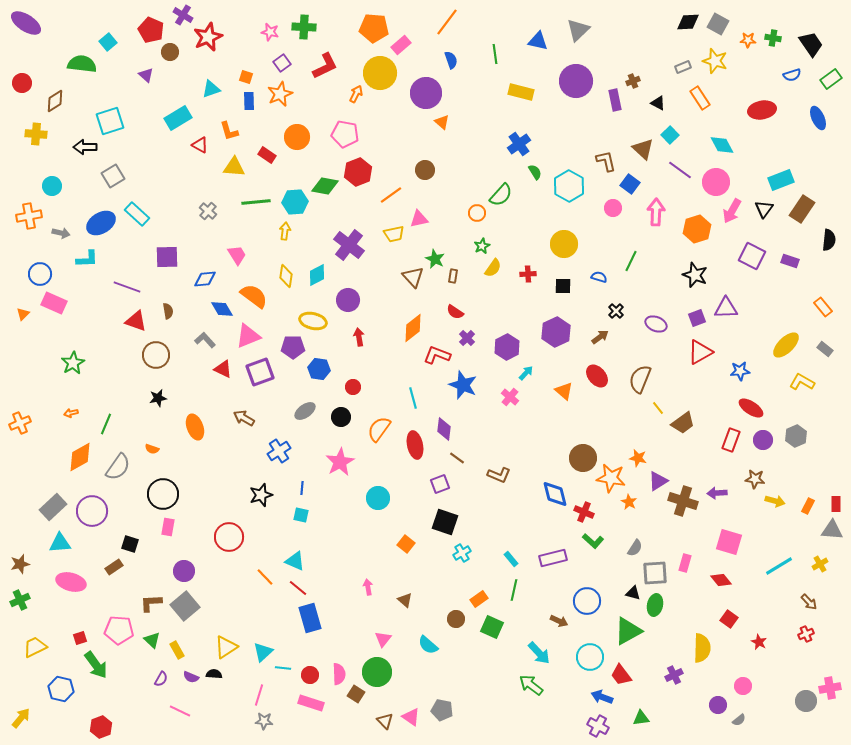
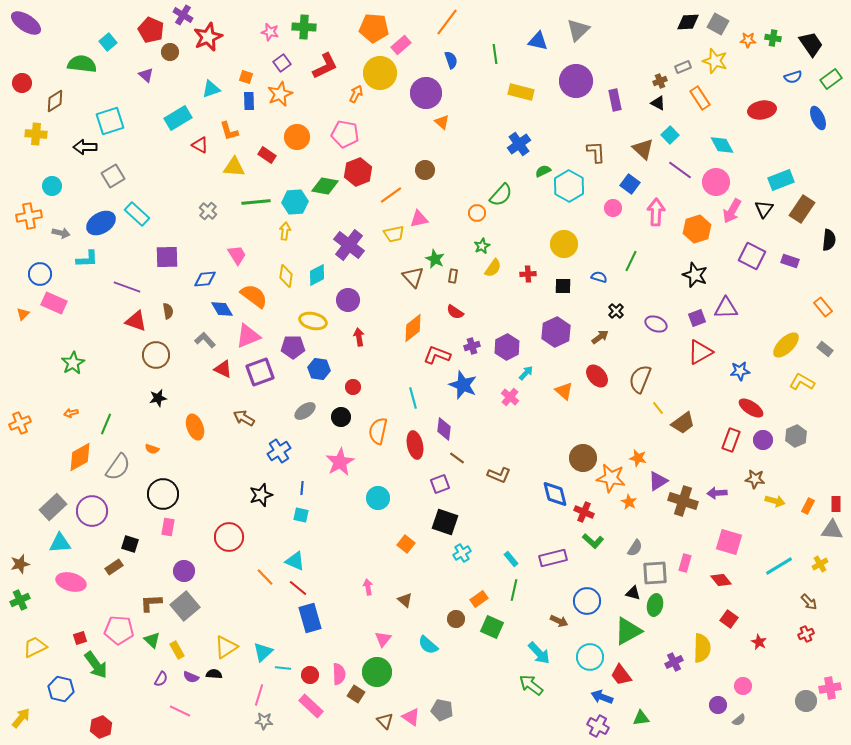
blue semicircle at (792, 75): moved 1 px right, 2 px down
brown cross at (633, 81): moved 27 px right
brown L-shape at (606, 161): moved 10 px left, 9 px up; rotated 10 degrees clockwise
green semicircle at (535, 172): moved 8 px right, 1 px up; rotated 84 degrees counterclockwise
purple cross at (467, 338): moved 5 px right, 8 px down; rotated 28 degrees clockwise
orange semicircle at (379, 429): moved 1 px left, 2 px down; rotated 24 degrees counterclockwise
purple cross at (674, 675): moved 13 px up
pink rectangle at (311, 703): moved 3 px down; rotated 25 degrees clockwise
